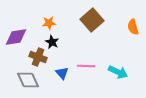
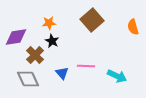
black star: moved 1 px up
brown cross: moved 3 px left, 2 px up; rotated 24 degrees clockwise
cyan arrow: moved 1 px left, 4 px down
gray diamond: moved 1 px up
